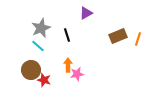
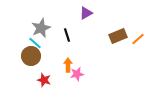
orange line: rotated 32 degrees clockwise
cyan line: moved 3 px left, 3 px up
brown circle: moved 14 px up
